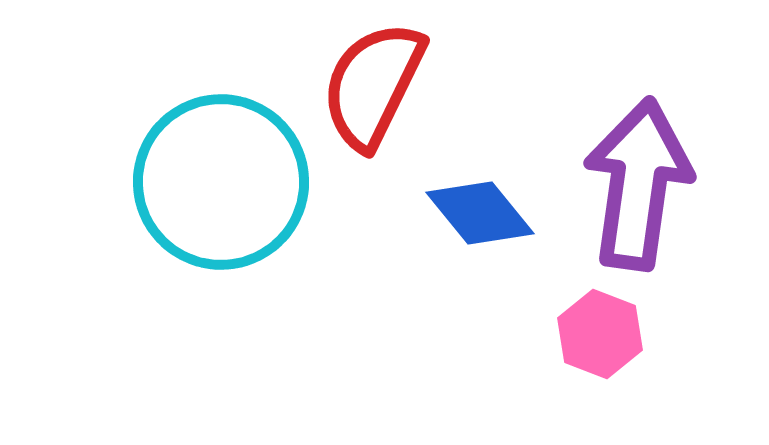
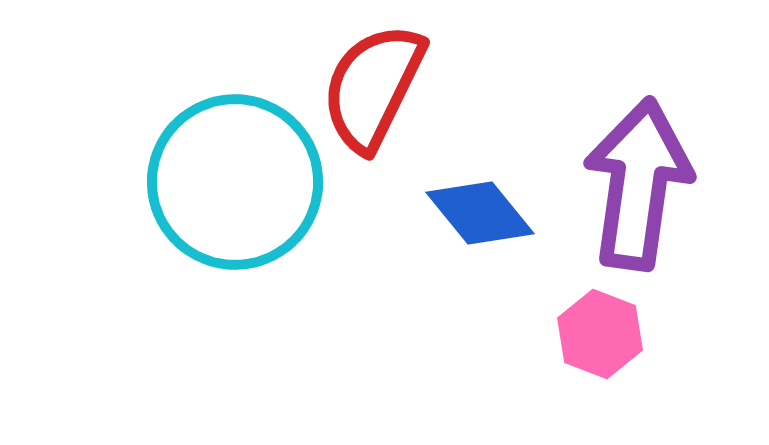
red semicircle: moved 2 px down
cyan circle: moved 14 px right
